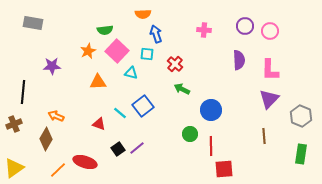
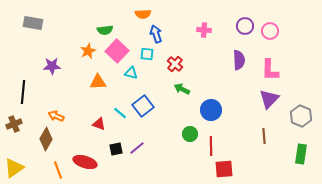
black square: moved 2 px left; rotated 24 degrees clockwise
orange line: rotated 66 degrees counterclockwise
